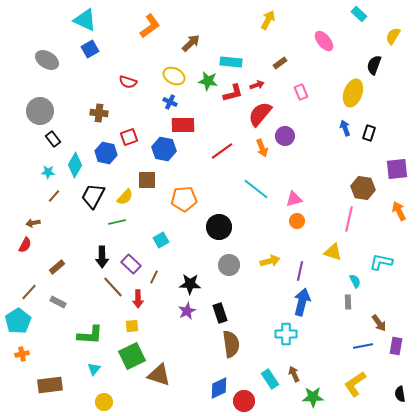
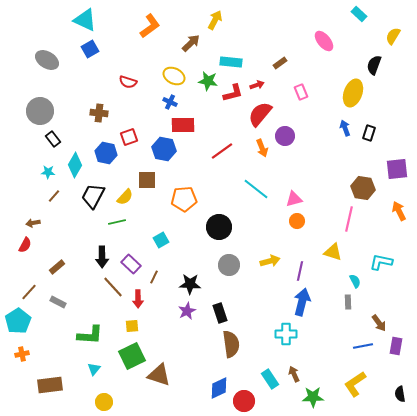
yellow arrow at (268, 20): moved 53 px left
